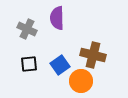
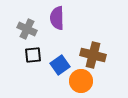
black square: moved 4 px right, 9 px up
